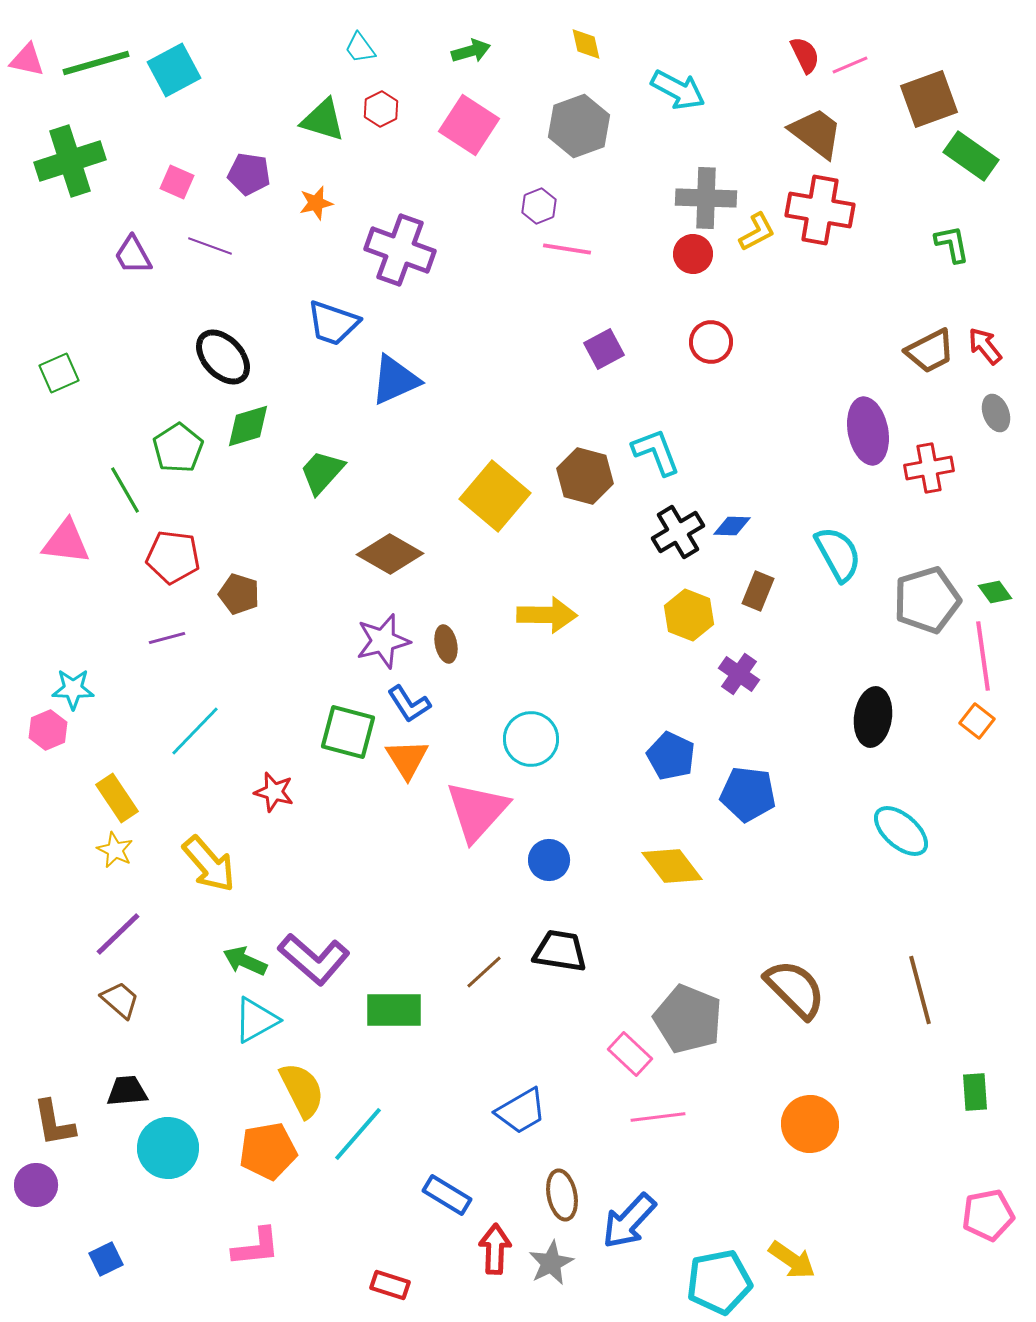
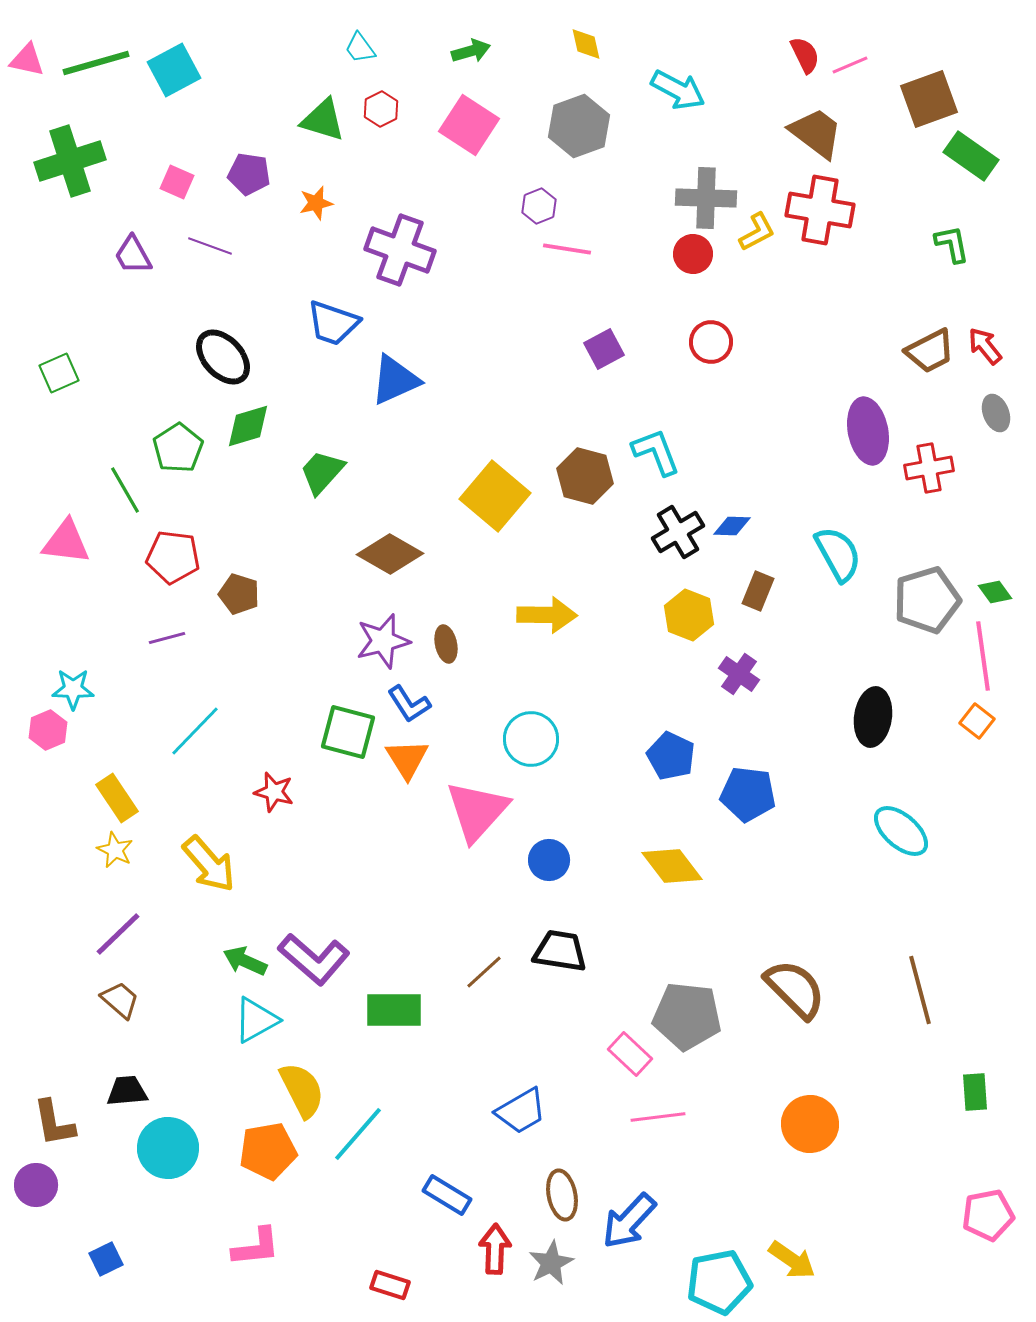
gray pentagon at (688, 1019): moved 1 px left, 3 px up; rotated 16 degrees counterclockwise
